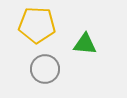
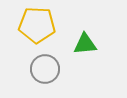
green triangle: rotated 10 degrees counterclockwise
